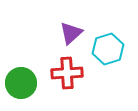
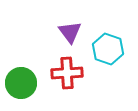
purple triangle: moved 1 px left, 1 px up; rotated 25 degrees counterclockwise
cyan hexagon: rotated 24 degrees counterclockwise
